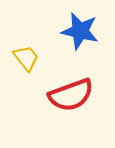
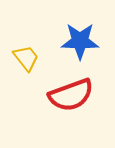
blue star: moved 10 px down; rotated 12 degrees counterclockwise
